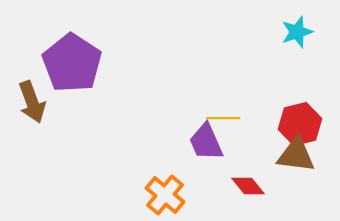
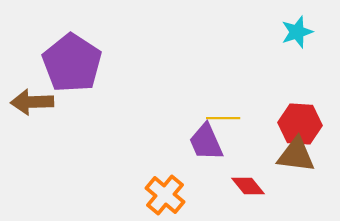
brown arrow: rotated 108 degrees clockwise
red hexagon: rotated 18 degrees clockwise
